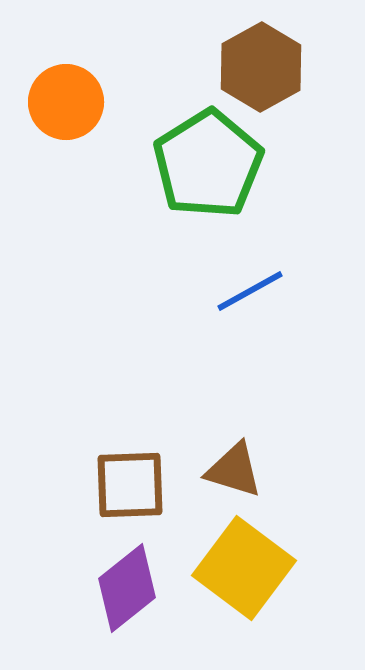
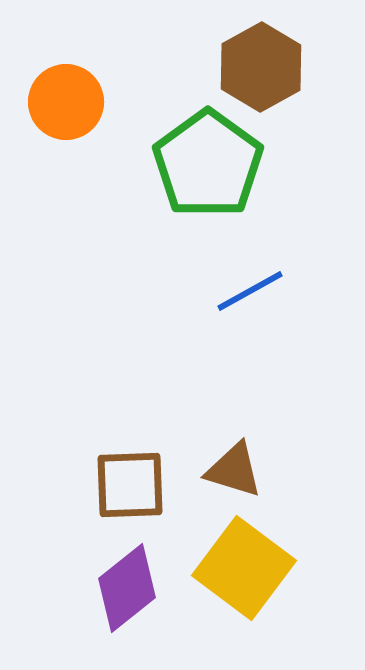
green pentagon: rotated 4 degrees counterclockwise
